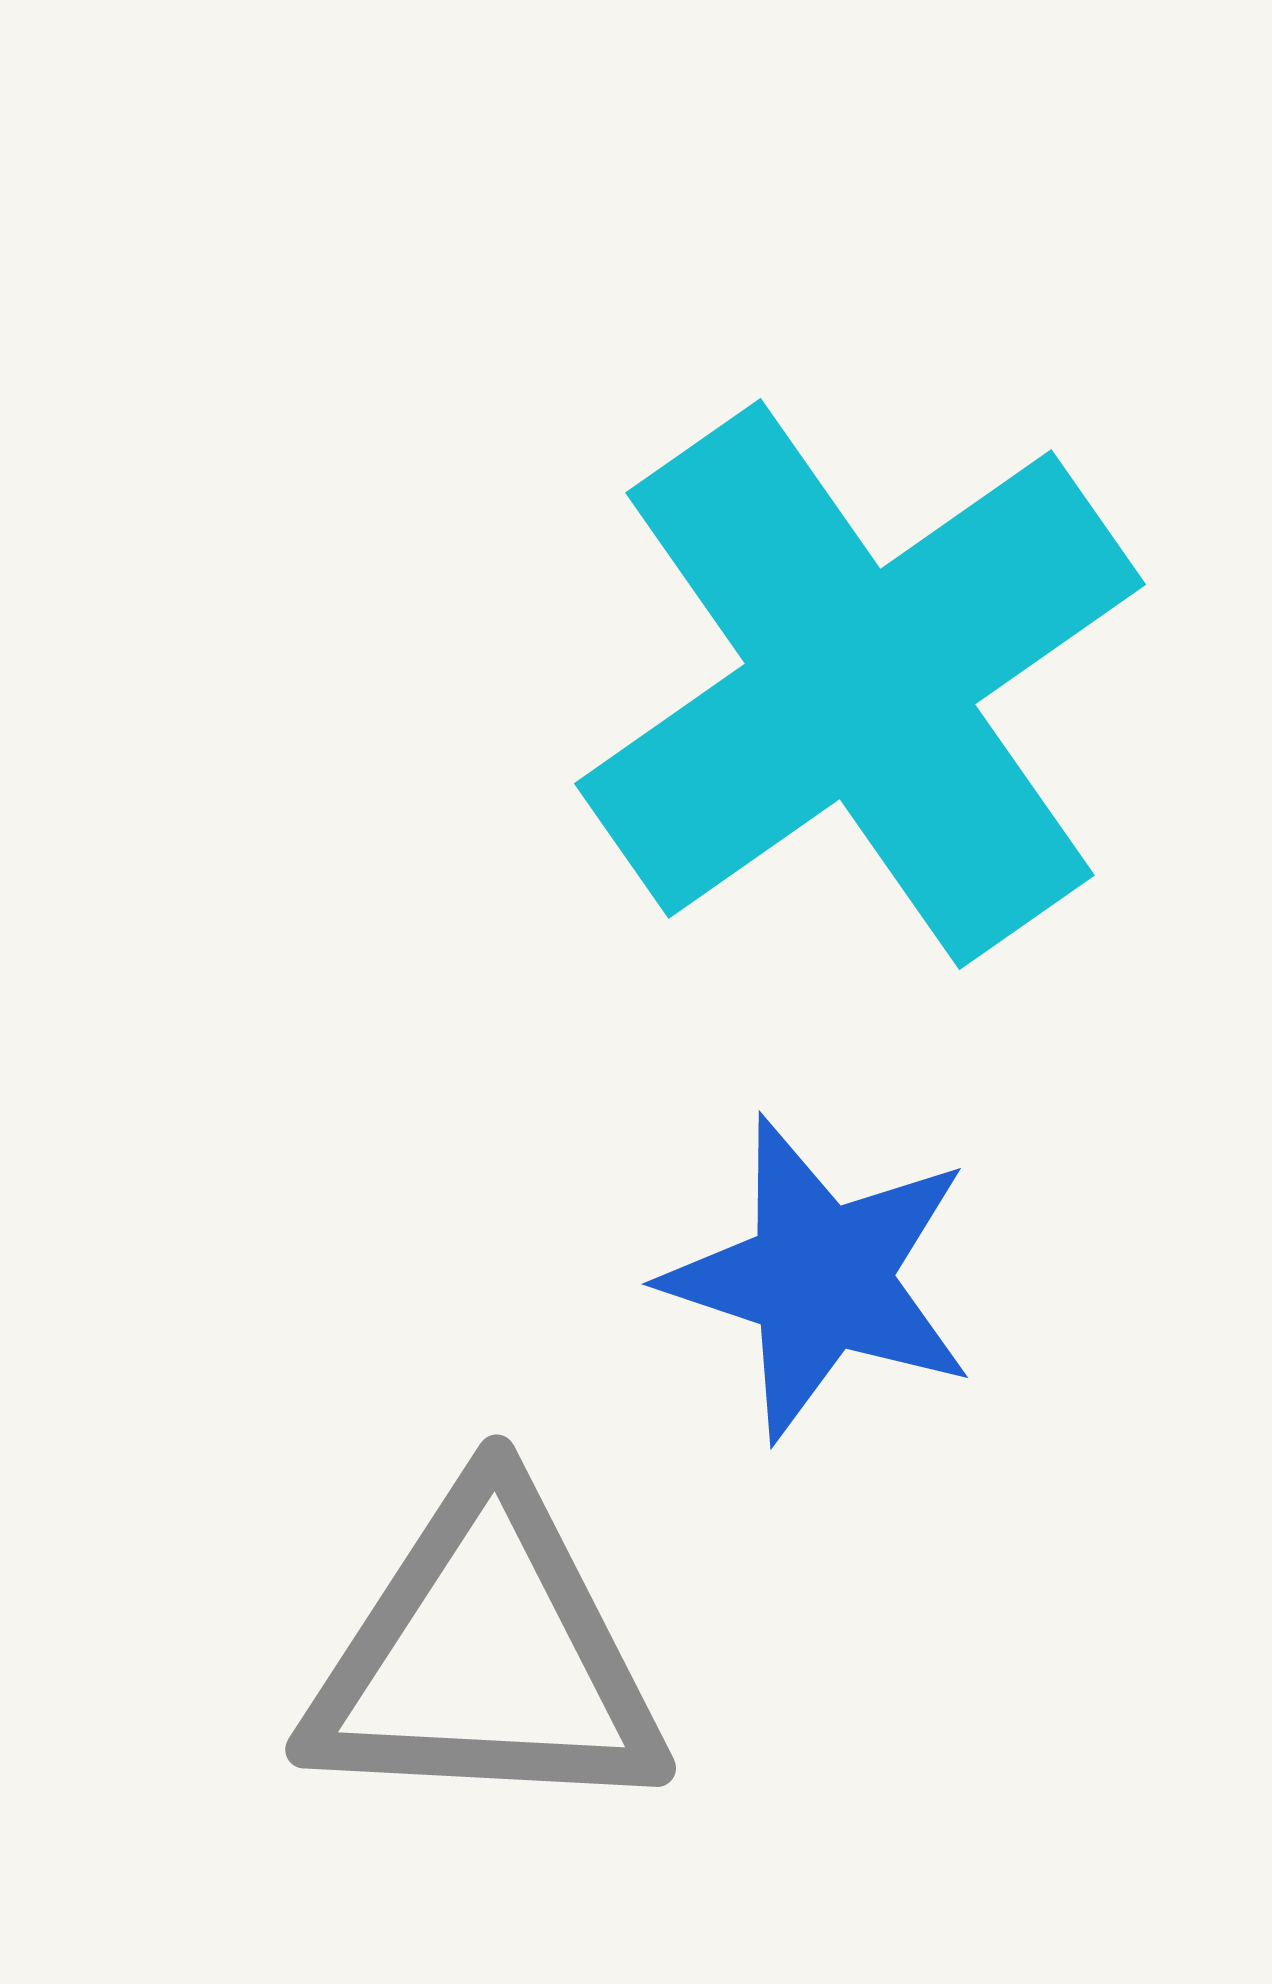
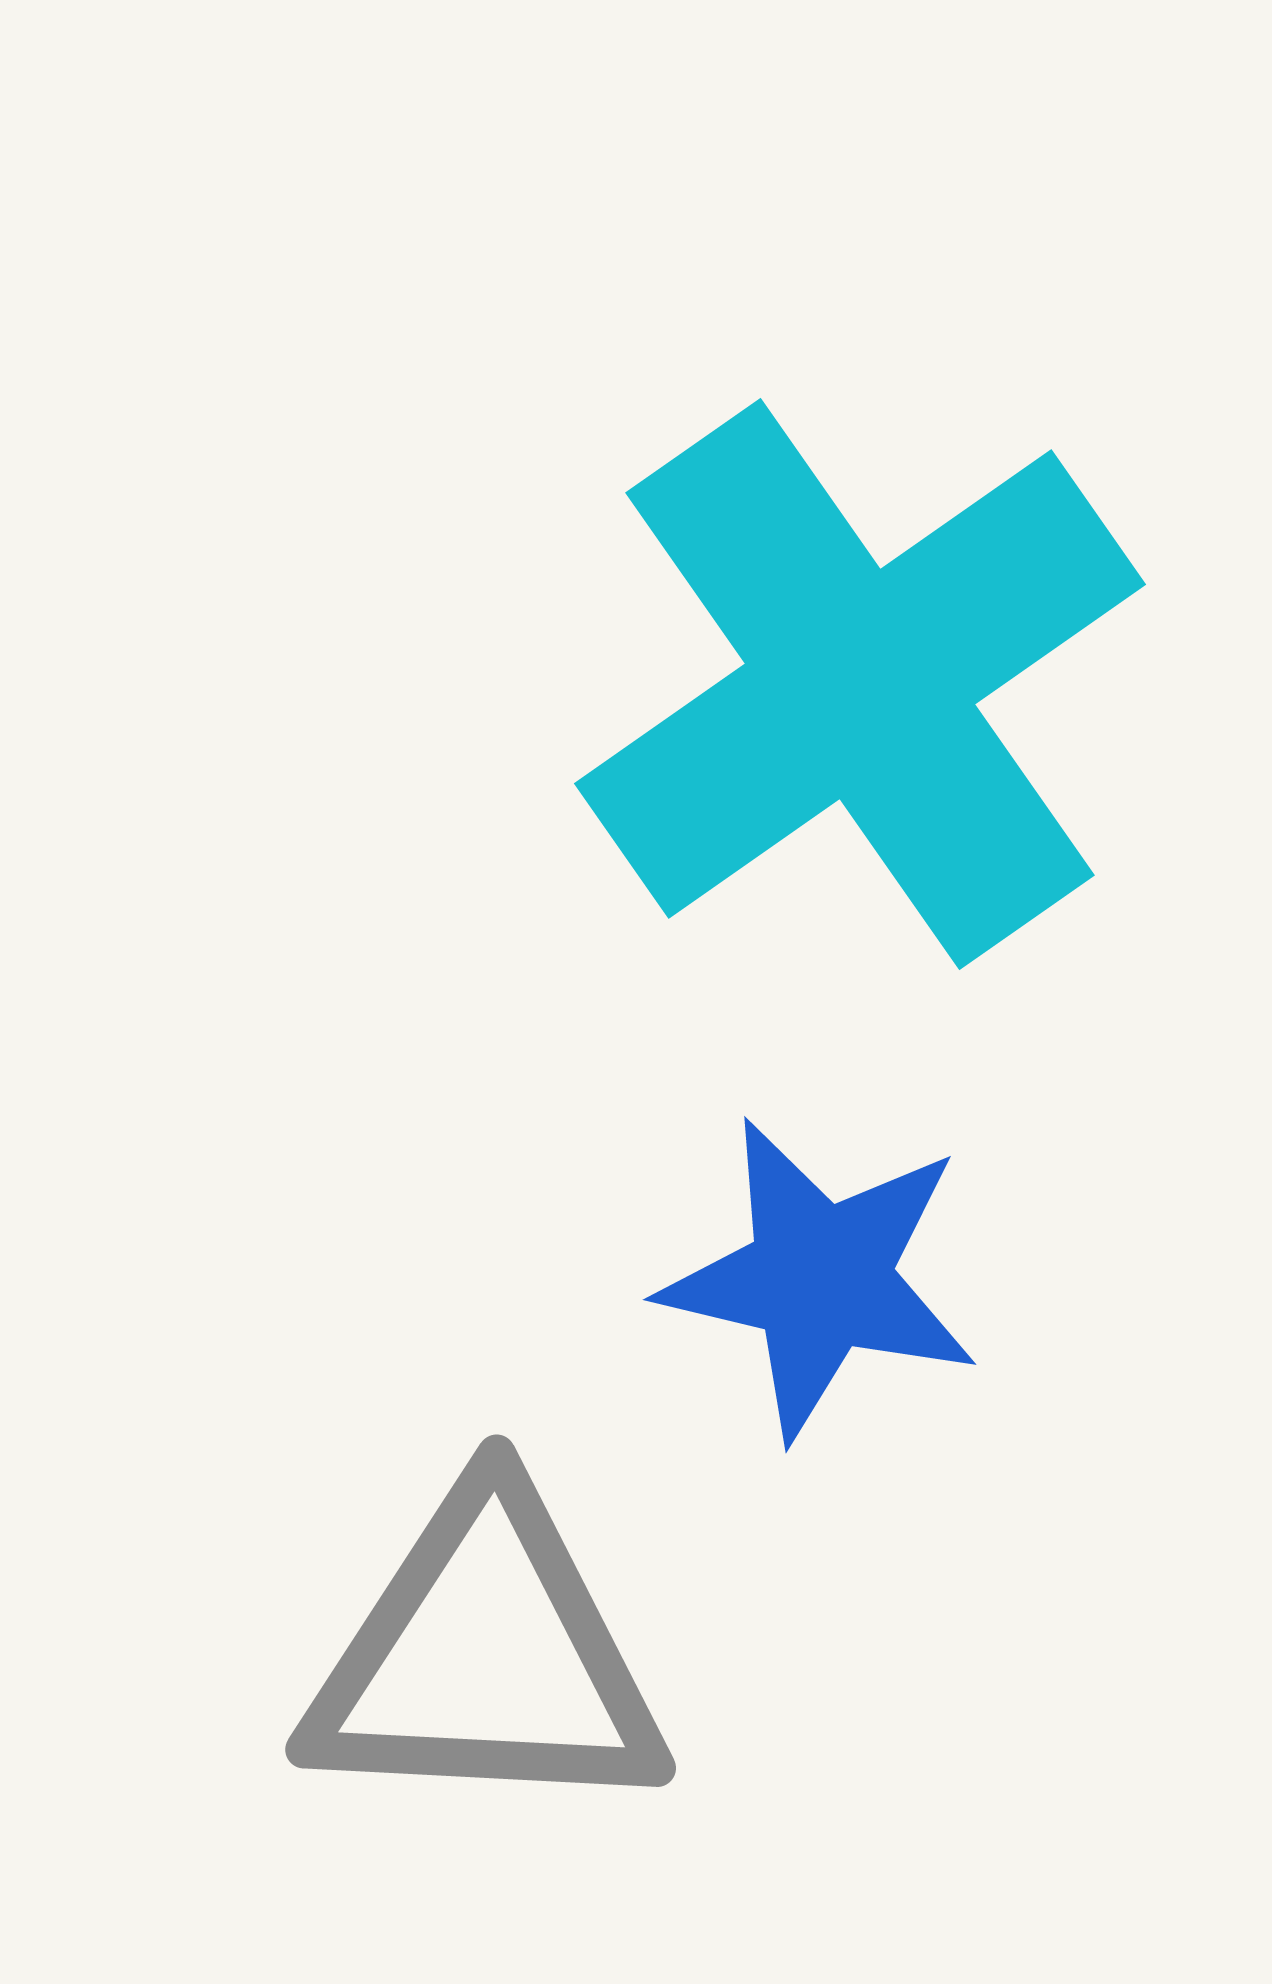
blue star: rotated 5 degrees counterclockwise
